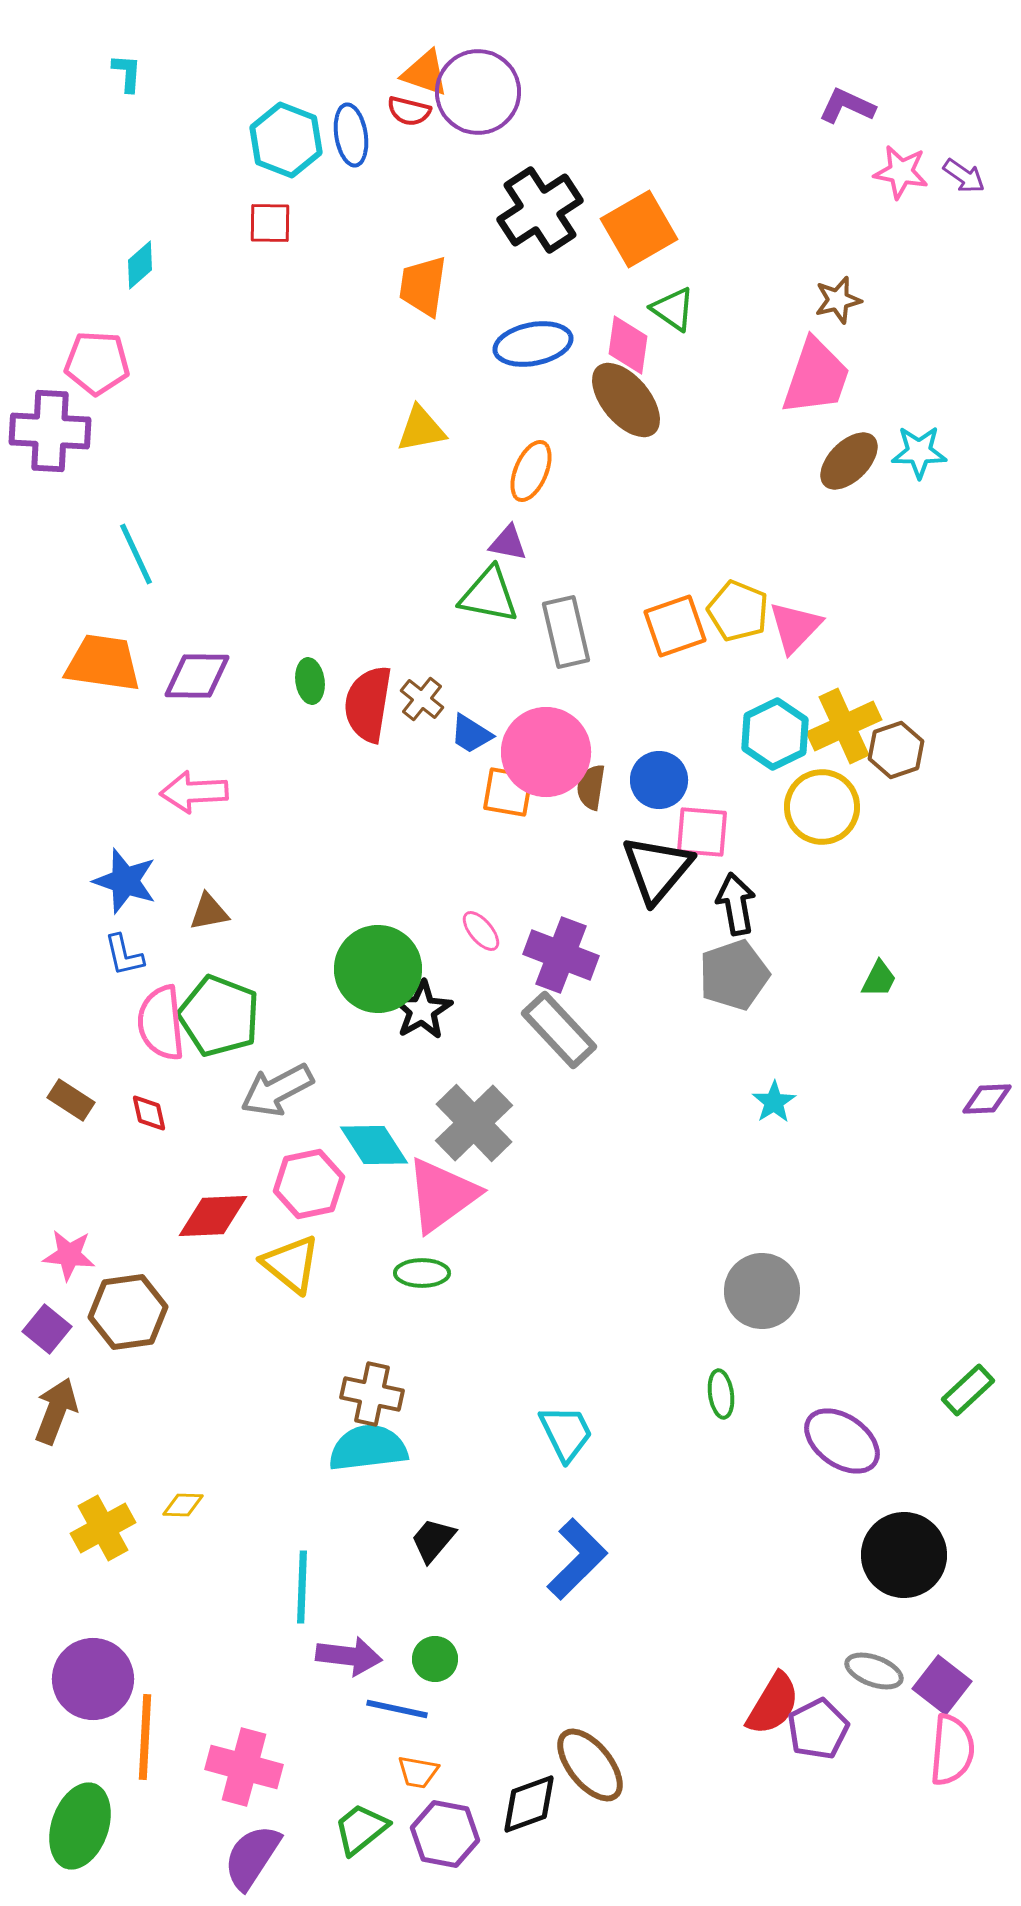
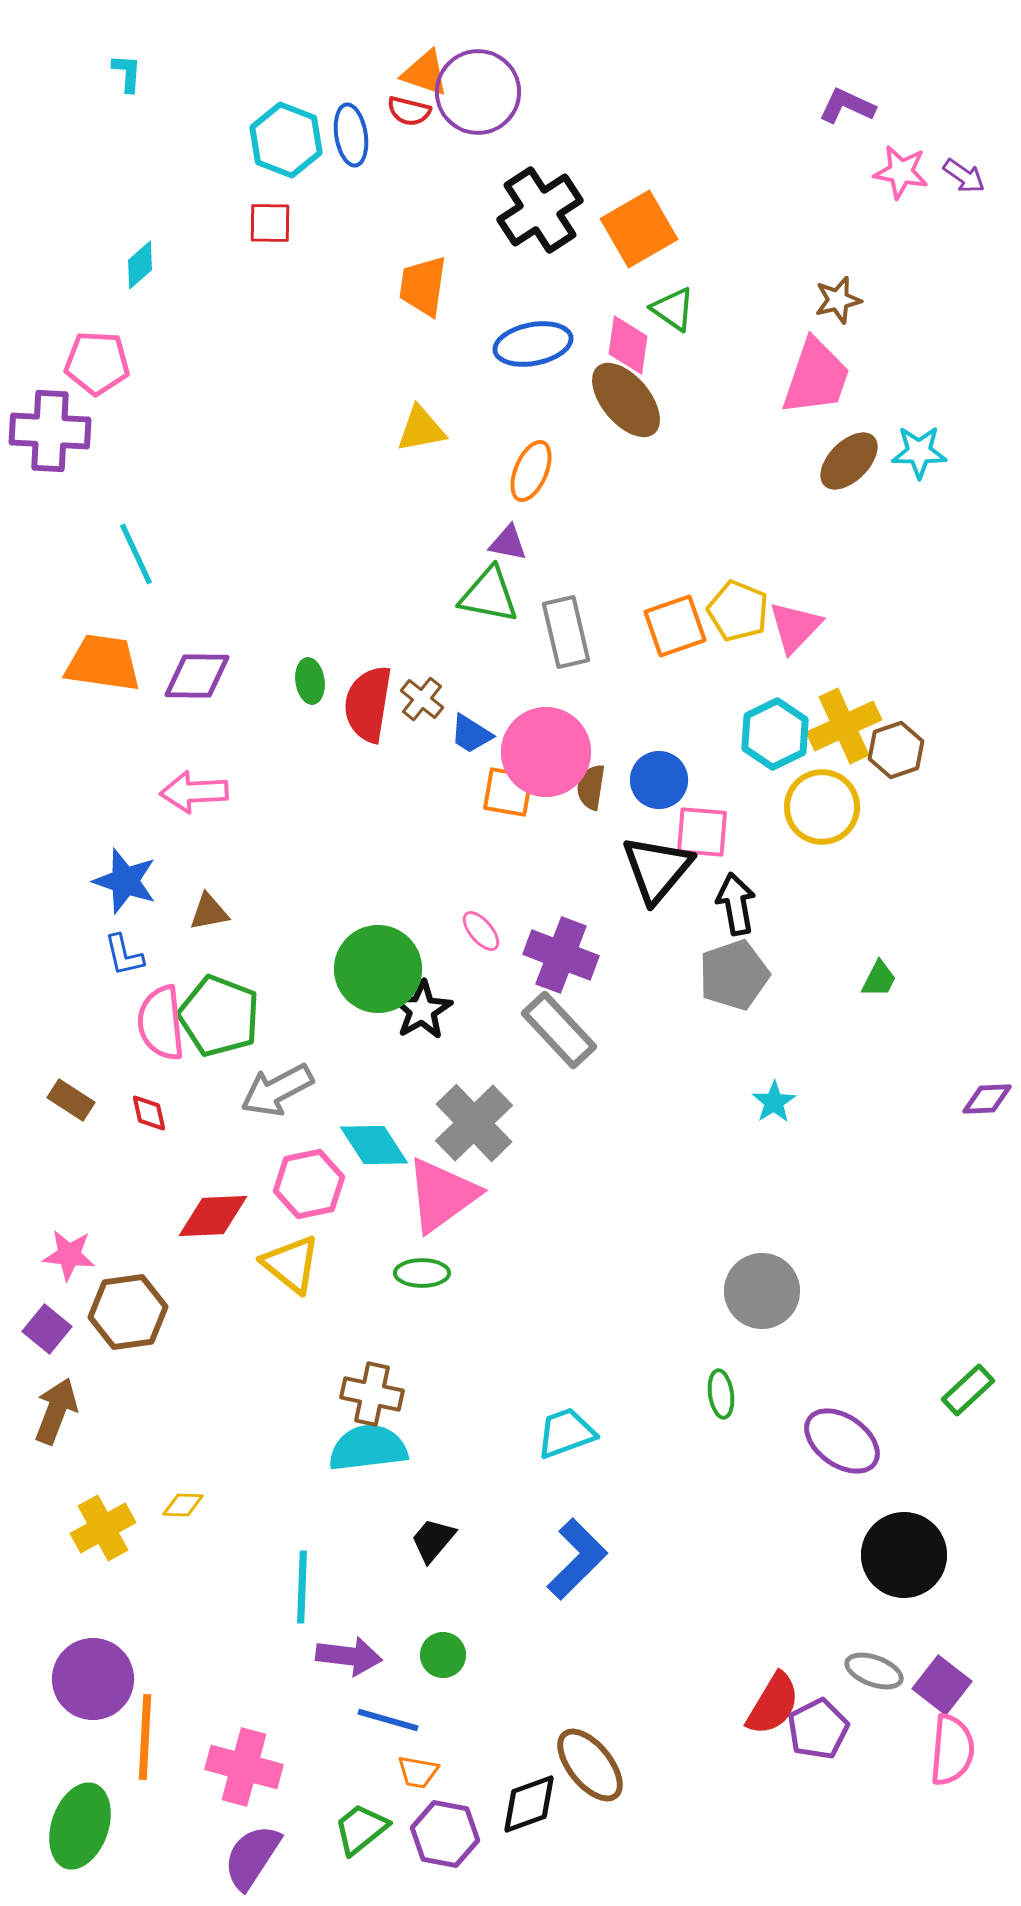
cyan trapezoid at (566, 1433): rotated 84 degrees counterclockwise
green circle at (435, 1659): moved 8 px right, 4 px up
blue line at (397, 1709): moved 9 px left, 11 px down; rotated 4 degrees clockwise
